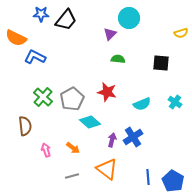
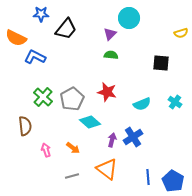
black trapezoid: moved 9 px down
green semicircle: moved 7 px left, 4 px up
